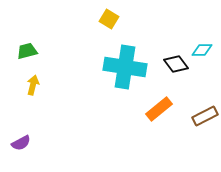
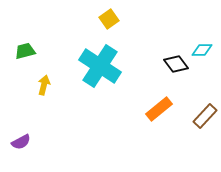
yellow square: rotated 24 degrees clockwise
green trapezoid: moved 2 px left
cyan cross: moved 25 px left, 1 px up; rotated 24 degrees clockwise
yellow arrow: moved 11 px right
brown rectangle: rotated 20 degrees counterclockwise
purple semicircle: moved 1 px up
